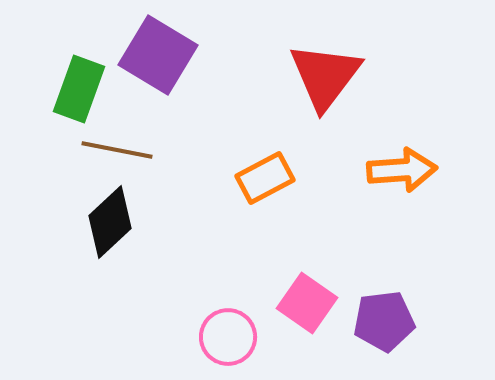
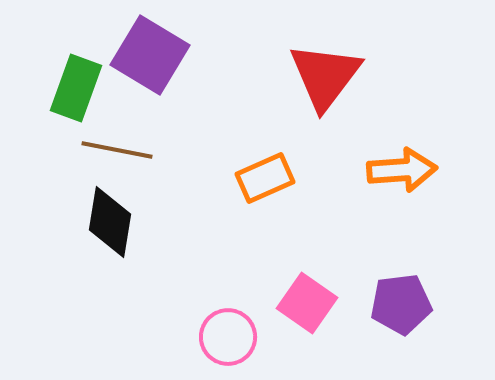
purple square: moved 8 px left
green rectangle: moved 3 px left, 1 px up
orange rectangle: rotated 4 degrees clockwise
black diamond: rotated 38 degrees counterclockwise
purple pentagon: moved 17 px right, 17 px up
